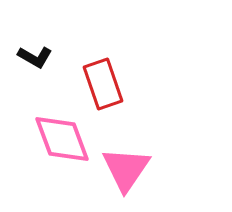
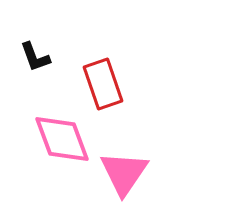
black L-shape: rotated 40 degrees clockwise
pink triangle: moved 2 px left, 4 px down
